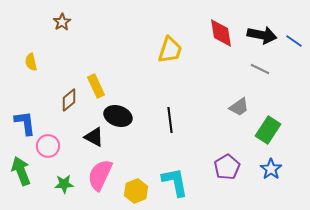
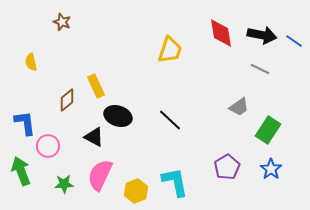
brown star: rotated 18 degrees counterclockwise
brown diamond: moved 2 px left
black line: rotated 40 degrees counterclockwise
